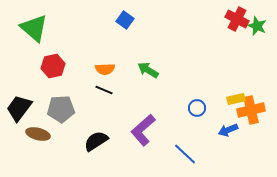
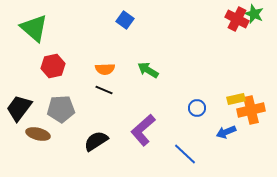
green star: moved 3 px left, 12 px up
blue arrow: moved 2 px left, 2 px down
